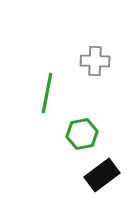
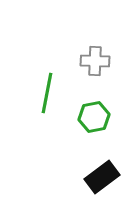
green hexagon: moved 12 px right, 17 px up
black rectangle: moved 2 px down
